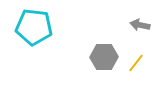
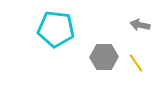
cyan pentagon: moved 22 px right, 2 px down
yellow line: rotated 72 degrees counterclockwise
